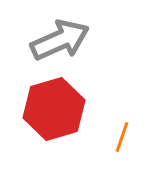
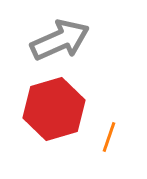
orange line: moved 13 px left
